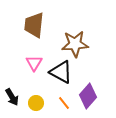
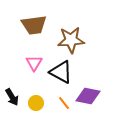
brown trapezoid: rotated 104 degrees counterclockwise
brown star: moved 4 px left, 4 px up
purple diamond: rotated 60 degrees clockwise
